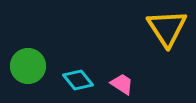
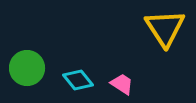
yellow triangle: moved 2 px left
green circle: moved 1 px left, 2 px down
